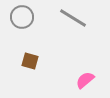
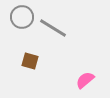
gray line: moved 20 px left, 10 px down
